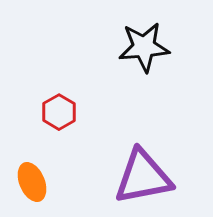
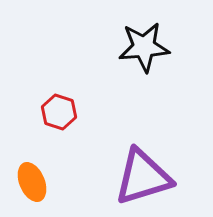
red hexagon: rotated 12 degrees counterclockwise
purple triangle: rotated 6 degrees counterclockwise
